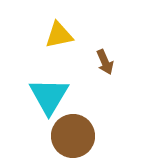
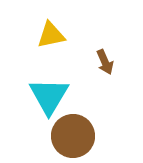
yellow triangle: moved 8 px left
